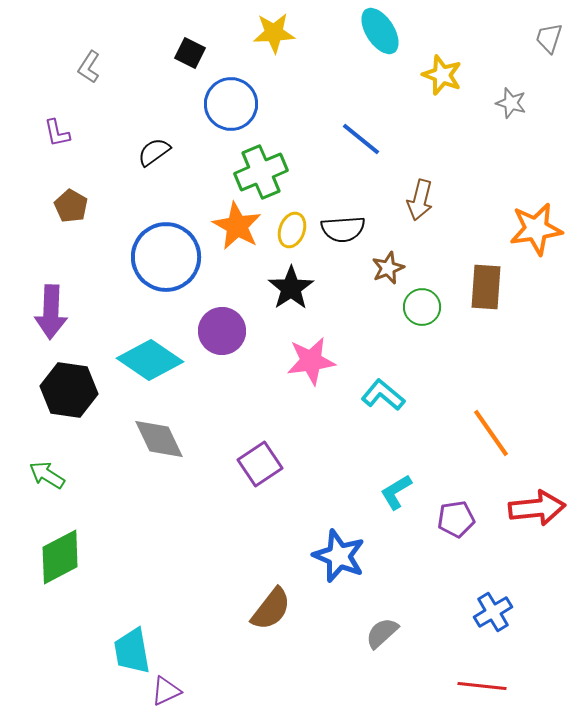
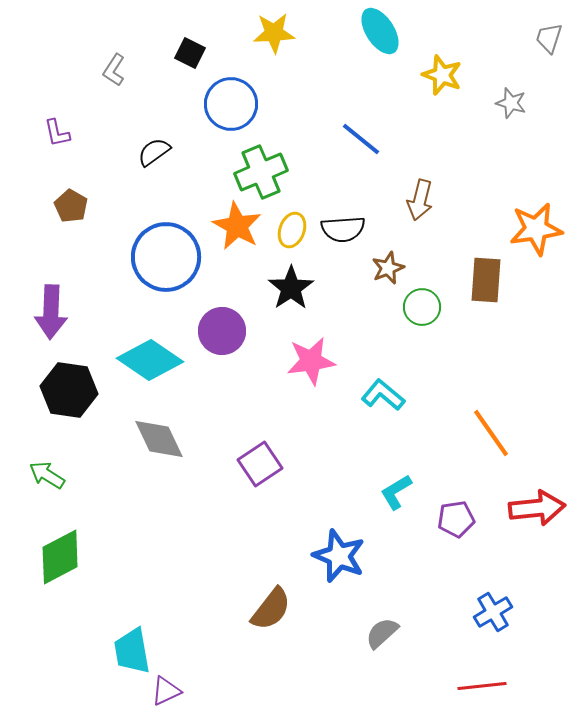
gray L-shape at (89, 67): moved 25 px right, 3 px down
brown rectangle at (486, 287): moved 7 px up
red line at (482, 686): rotated 12 degrees counterclockwise
